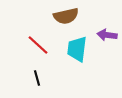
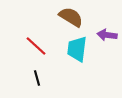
brown semicircle: moved 5 px right, 1 px down; rotated 135 degrees counterclockwise
red line: moved 2 px left, 1 px down
